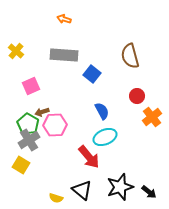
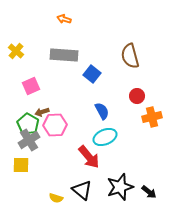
orange cross: rotated 24 degrees clockwise
yellow square: rotated 30 degrees counterclockwise
